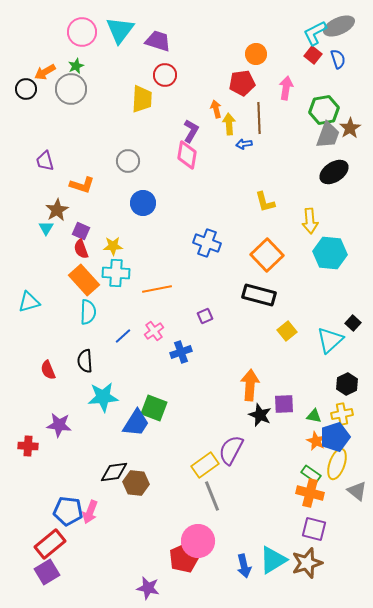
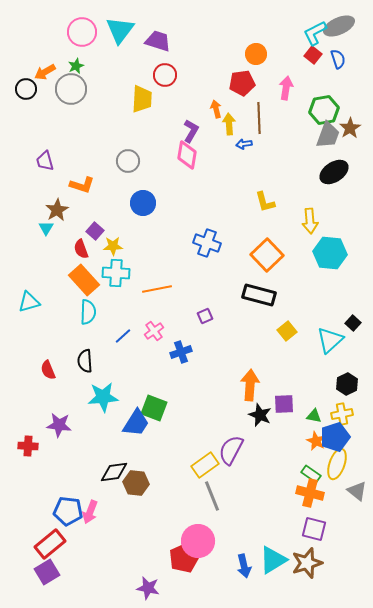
purple square at (81, 231): moved 14 px right; rotated 18 degrees clockwise
